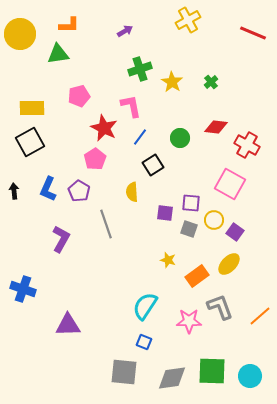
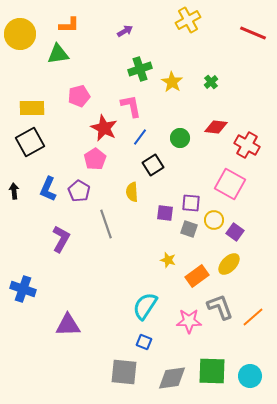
orange line at (260, 316): moved 7 px left, 1 px down
